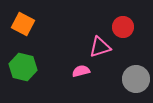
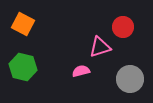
gray circle: moved 6 px left
